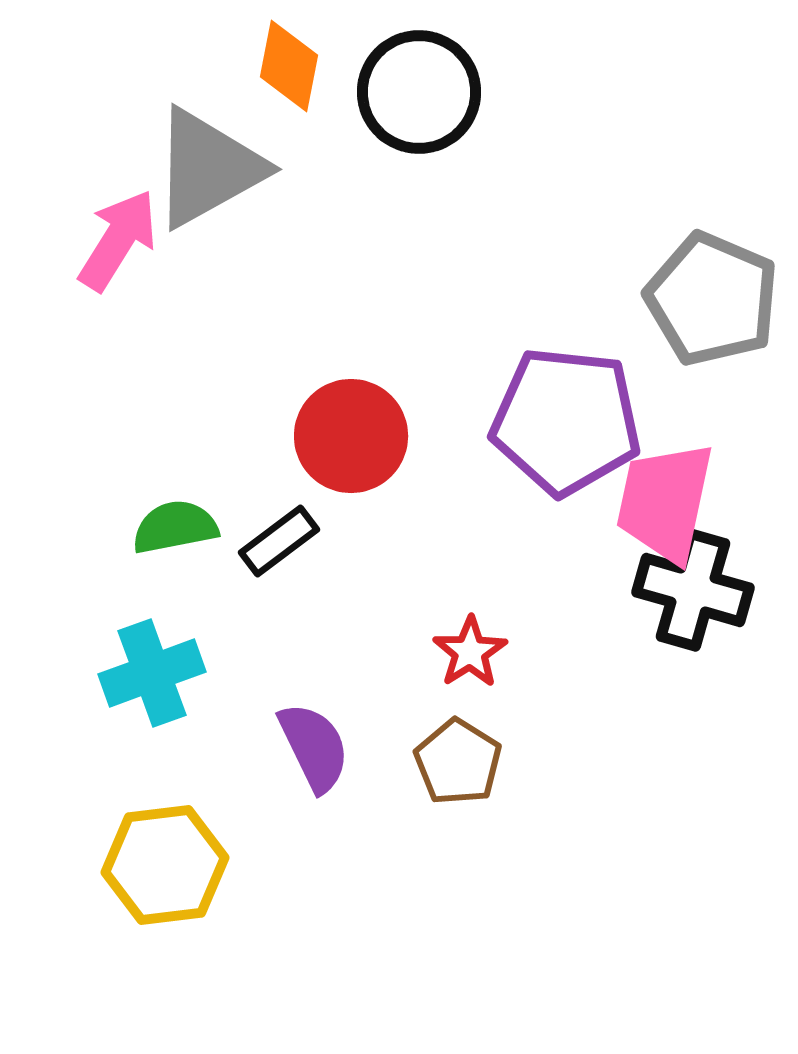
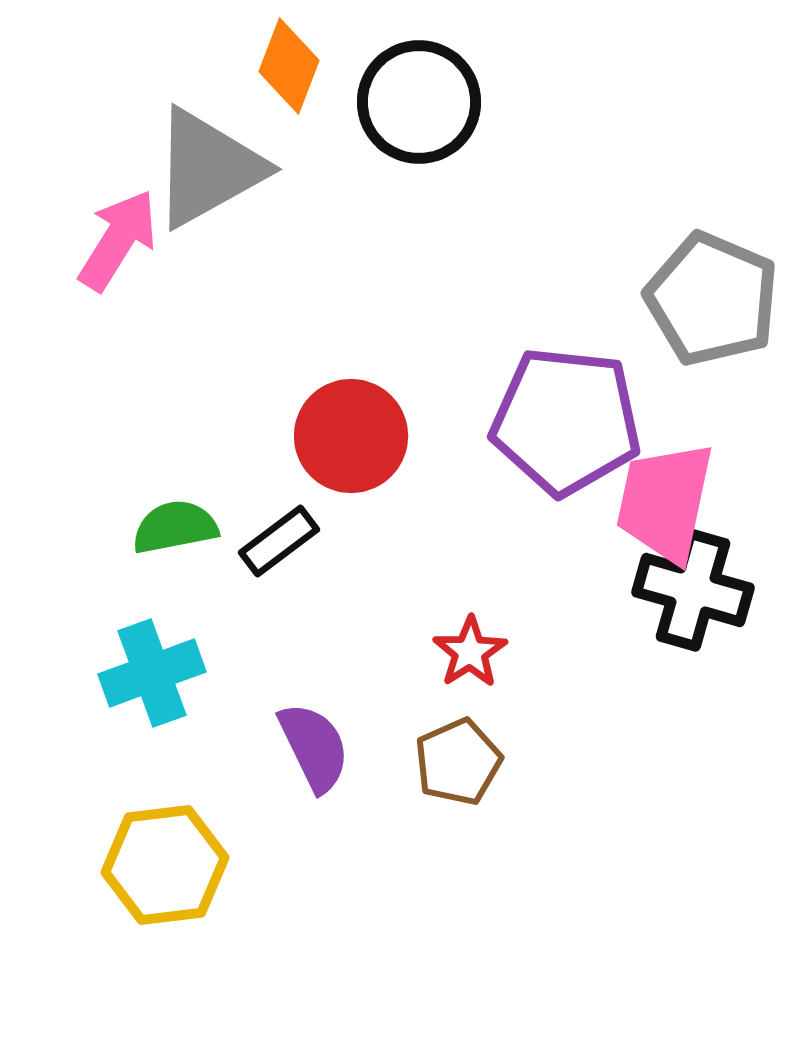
orange diamond: rotated 10 degrees clockwise
black circle: moved 10 px down
brown pentagon: rotated 16 degrees clockwise
